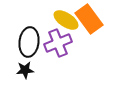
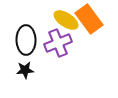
black ellipse: moved 3 px left, 2 px up; rotated 8 degrees counterclockwise
